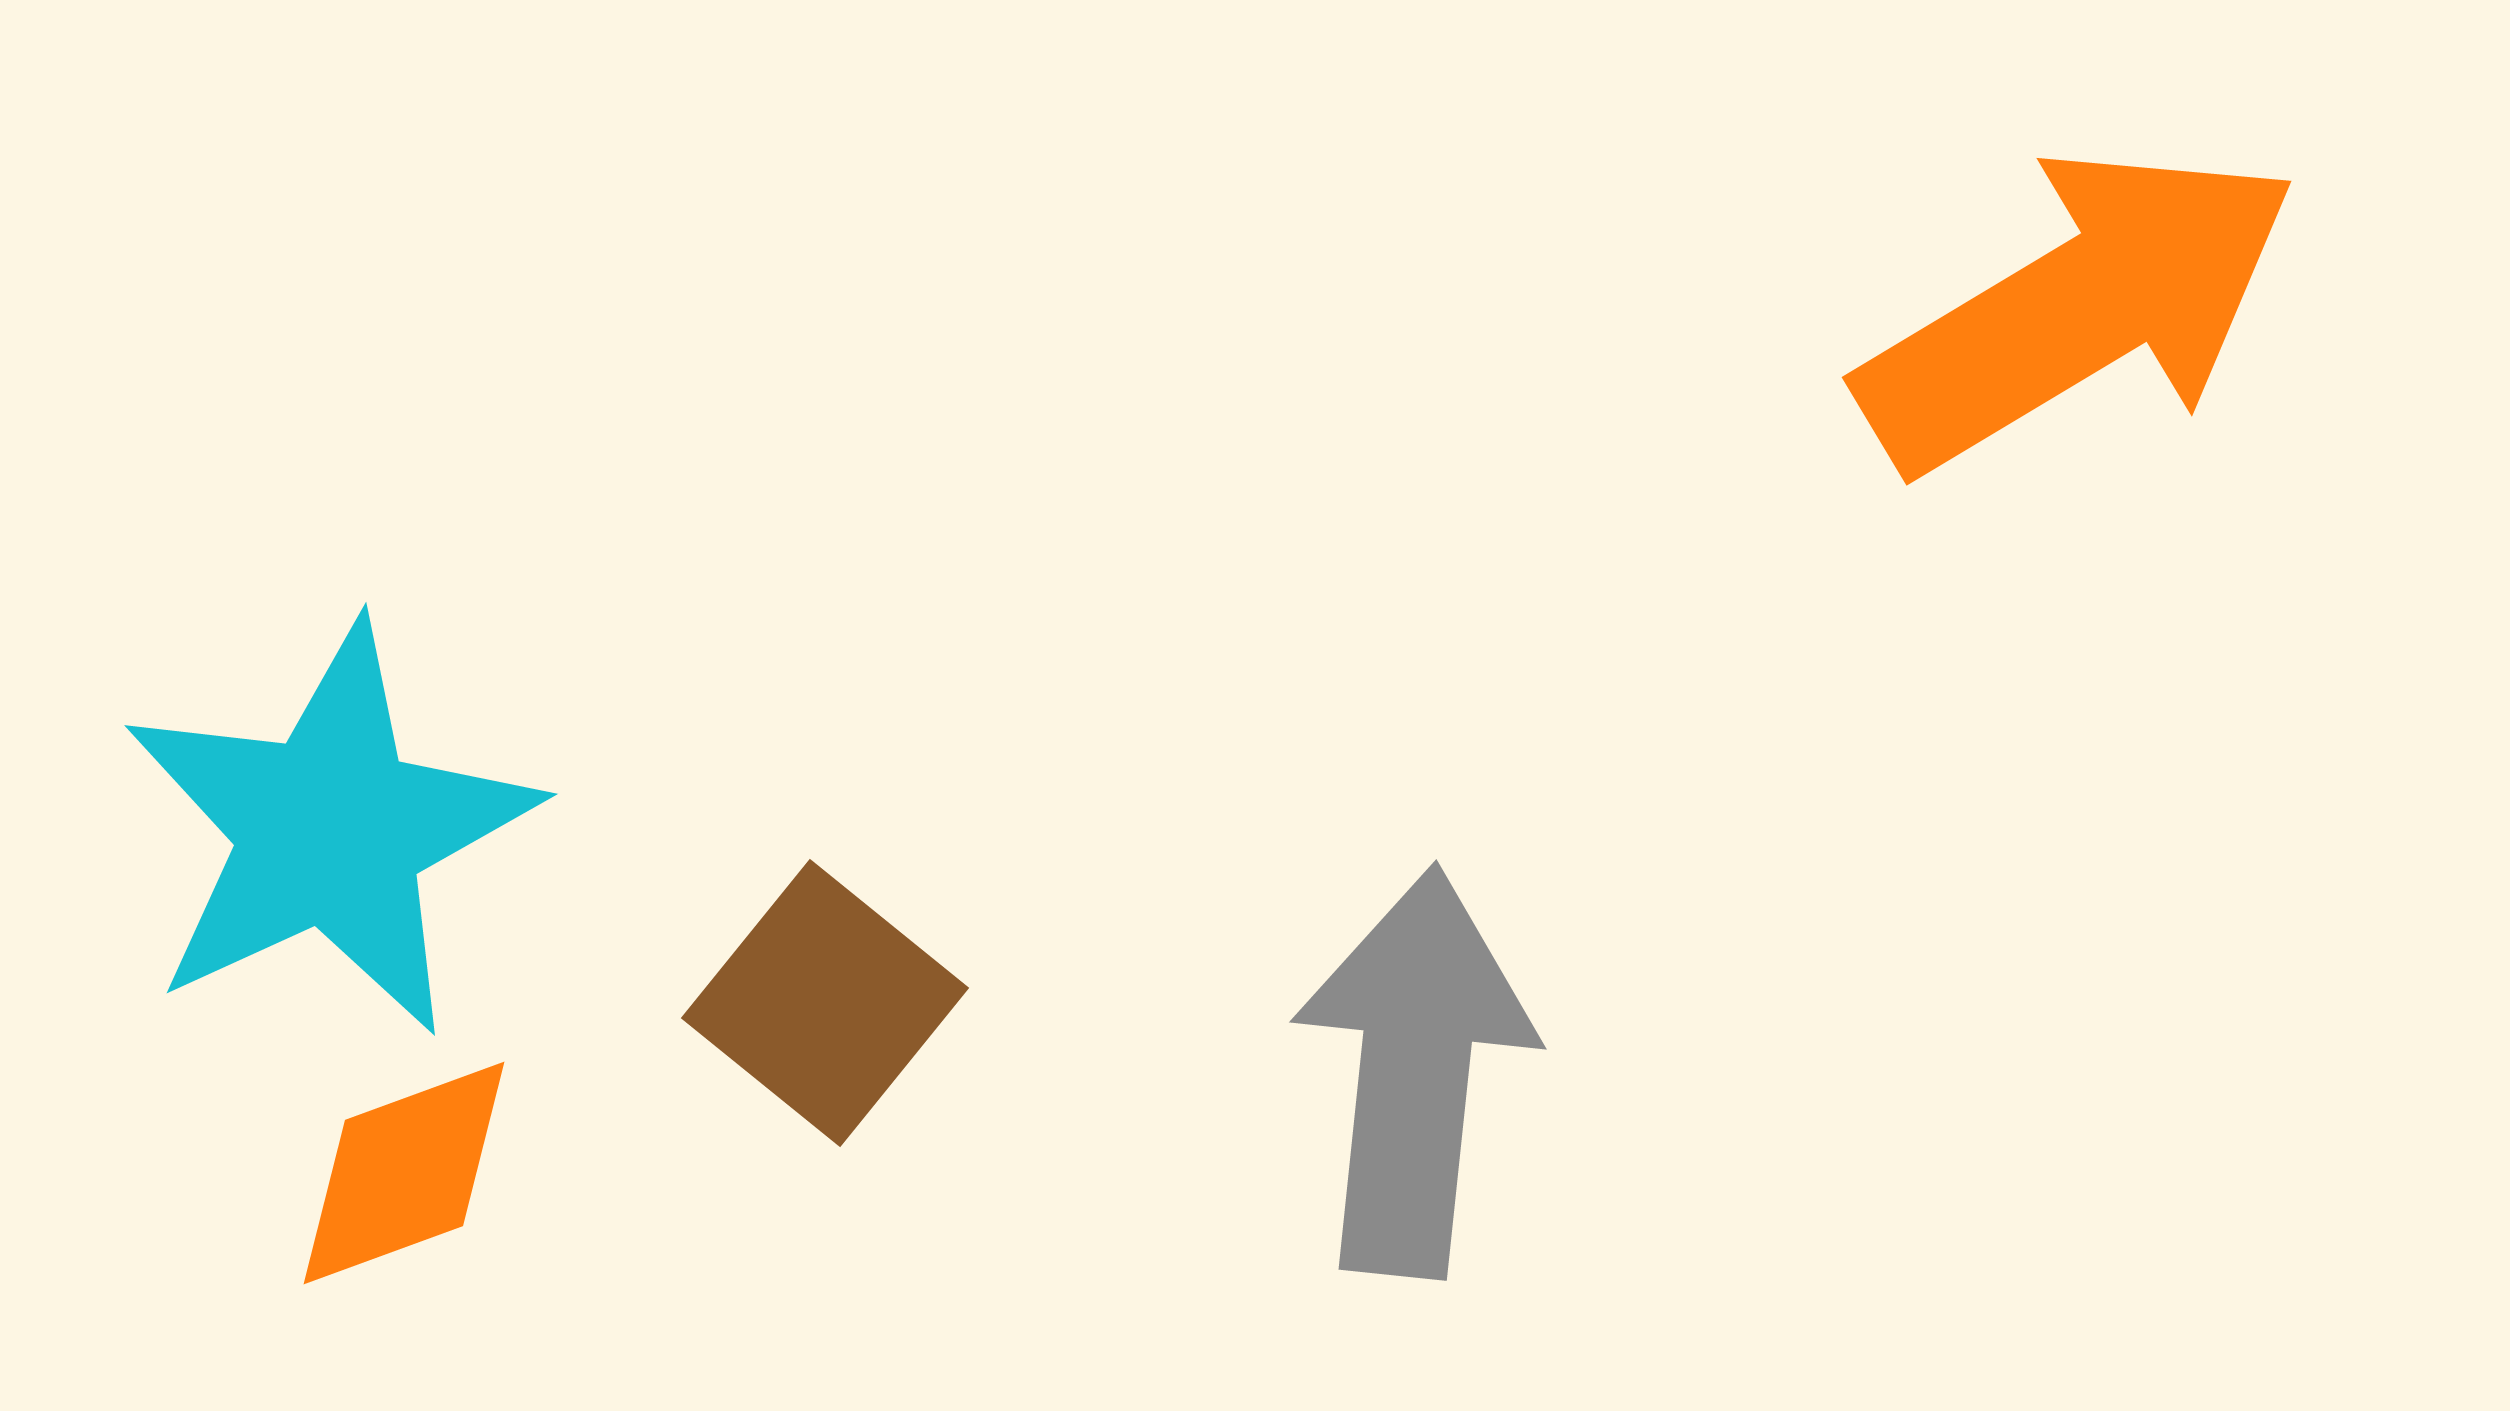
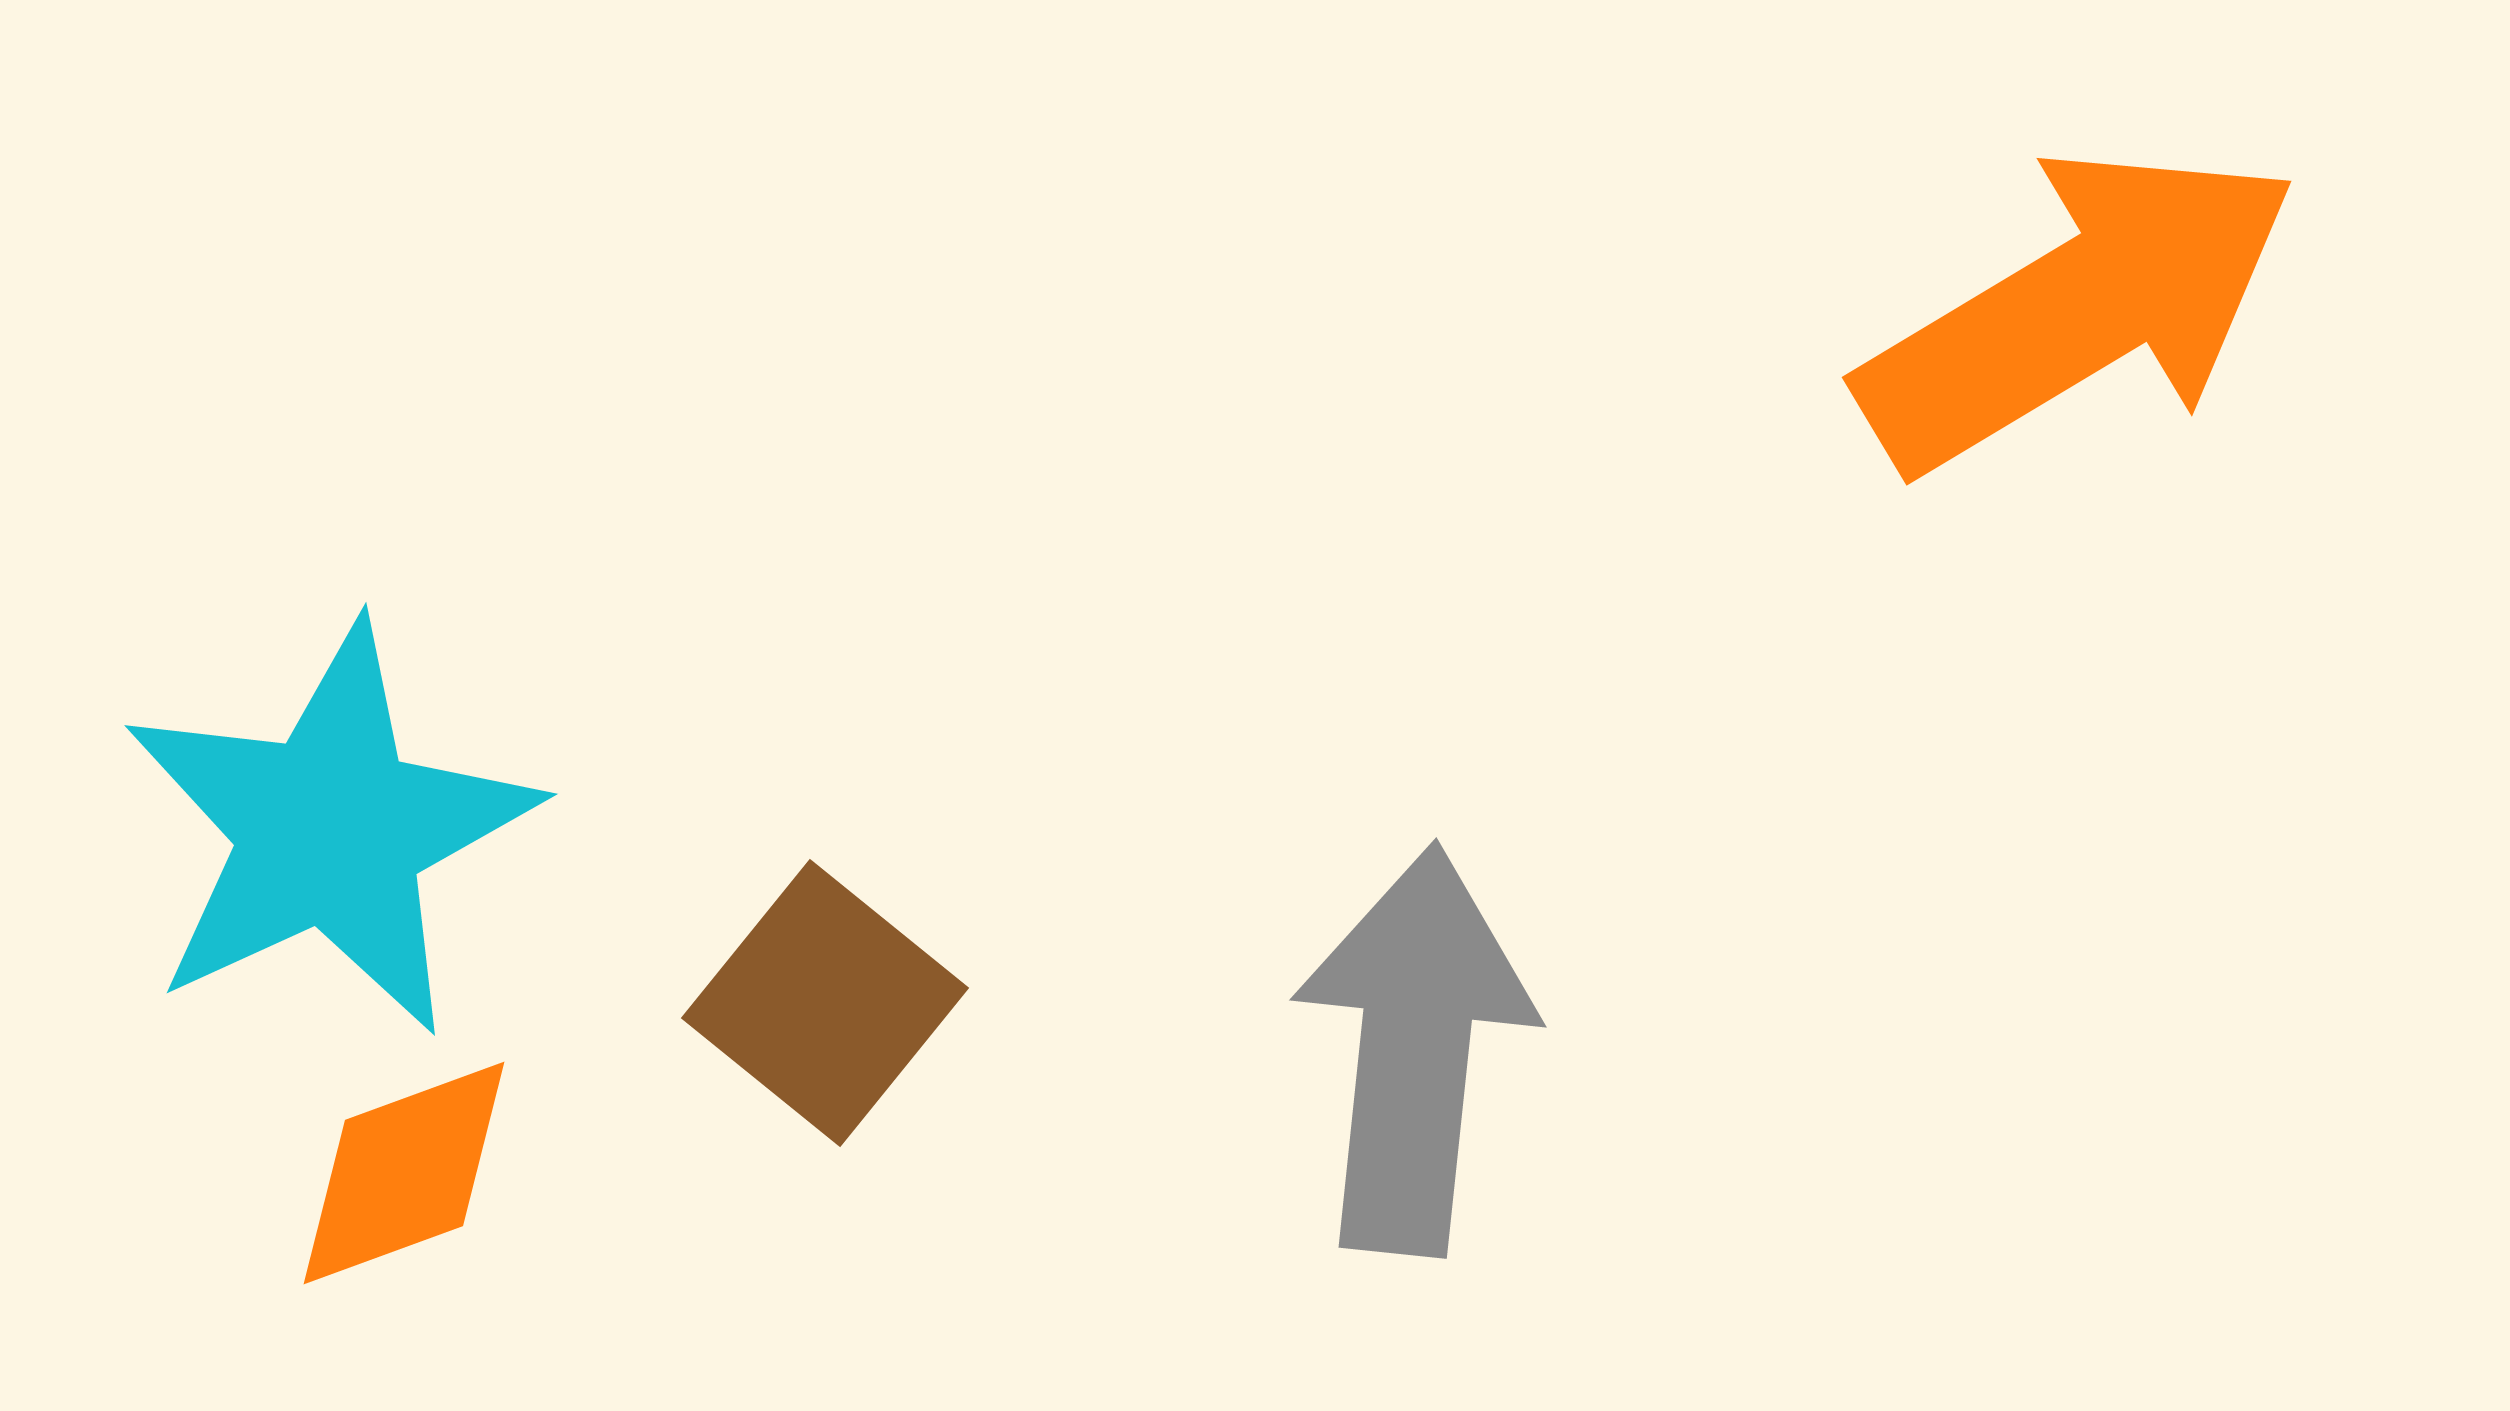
gray arrow: moved 22 px up
